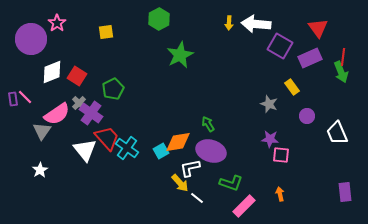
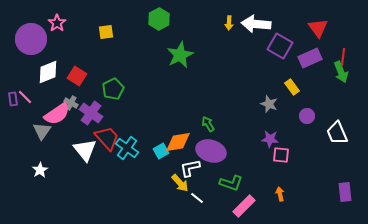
white diamond at (52, 72): moved 4 px left
gray cross at (79, 103): moved 8 px left; rotated 16 degrees counterclockwise
